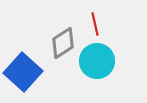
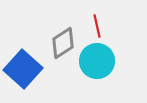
red line: moved 2 px right, 2 px down
blue square: moved 3 px up
